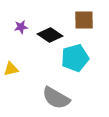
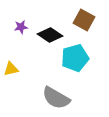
brown square: rotated 30 degrees clockwise
